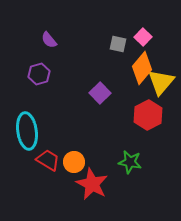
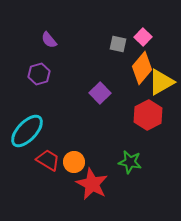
yellow triangle: rotated 20 degrees clockwise
cyan ellipse: rotated 51 degrees clockwise
